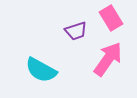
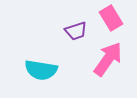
cyan semicircle: rotated 20 degrees counterclockwise
